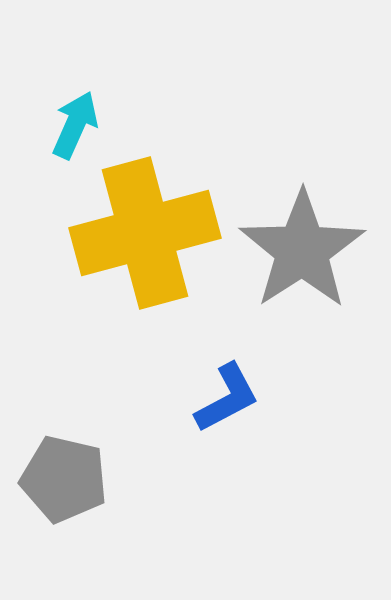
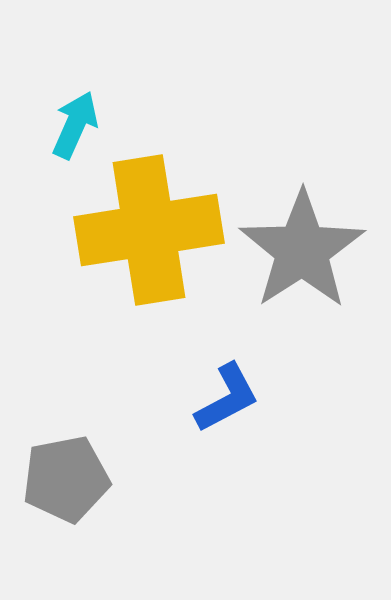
yellow cross: moved 4 px right, 3 px up; rotated 6 degrees clockwise
gray pentagon: moved 2 px right; rotated 24 degrees counterclockwise
